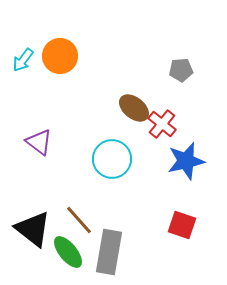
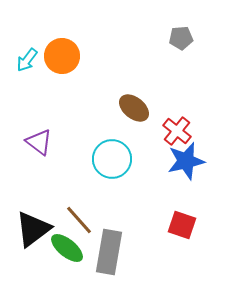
orange circle: moved 2 px right
cyan arrow: moved 4 px right
gray pentagon: moved 32 px up
red cross: moved 15 px right, 7 px down
black triangle: rotated 45 degrees clockwise
green ellipse: moved 1 px left, 4 px up; rotated 12 degrees counterclockwise
